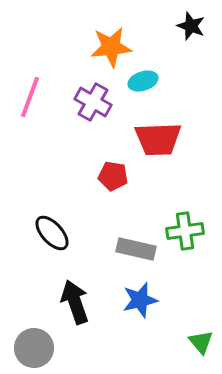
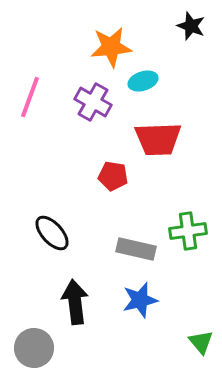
green cross: moved 3 px right
black arrow: rotated 12 degrees clockwise
